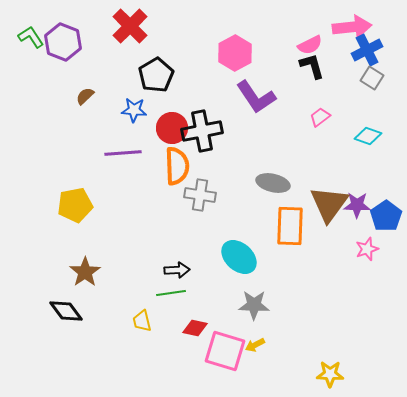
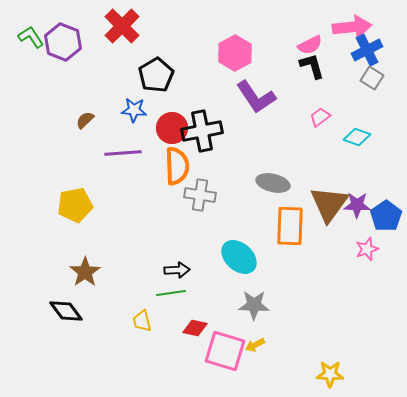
red cross: moved 8 px left
brown semicircle: moved 24 px down
cyan diamond: moved 11 px left, 1 px down
